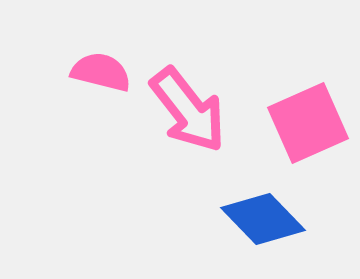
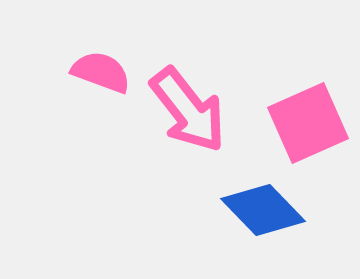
pink semicircle: rotated 6 degrees clockwise
blue diamond: moved 9 px up
